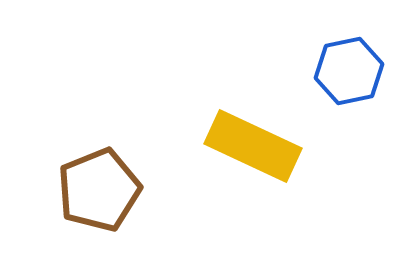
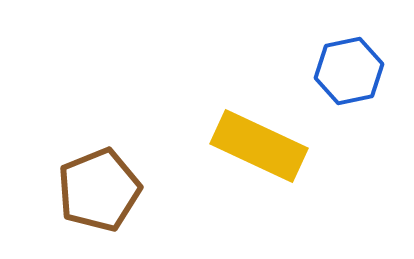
yellow rectangle: moved 6 px right
